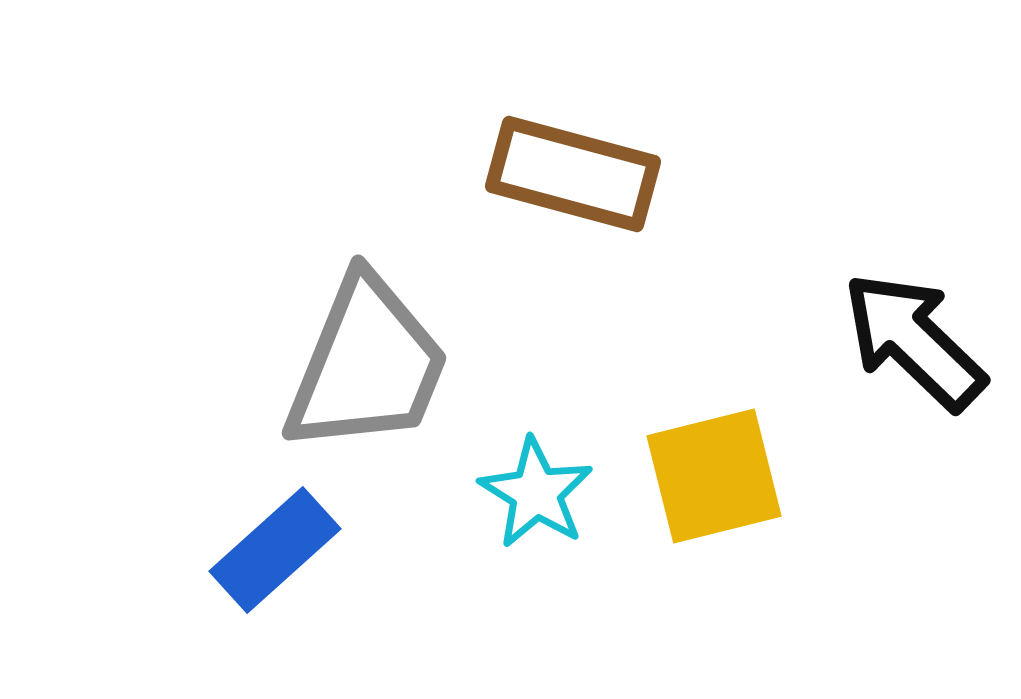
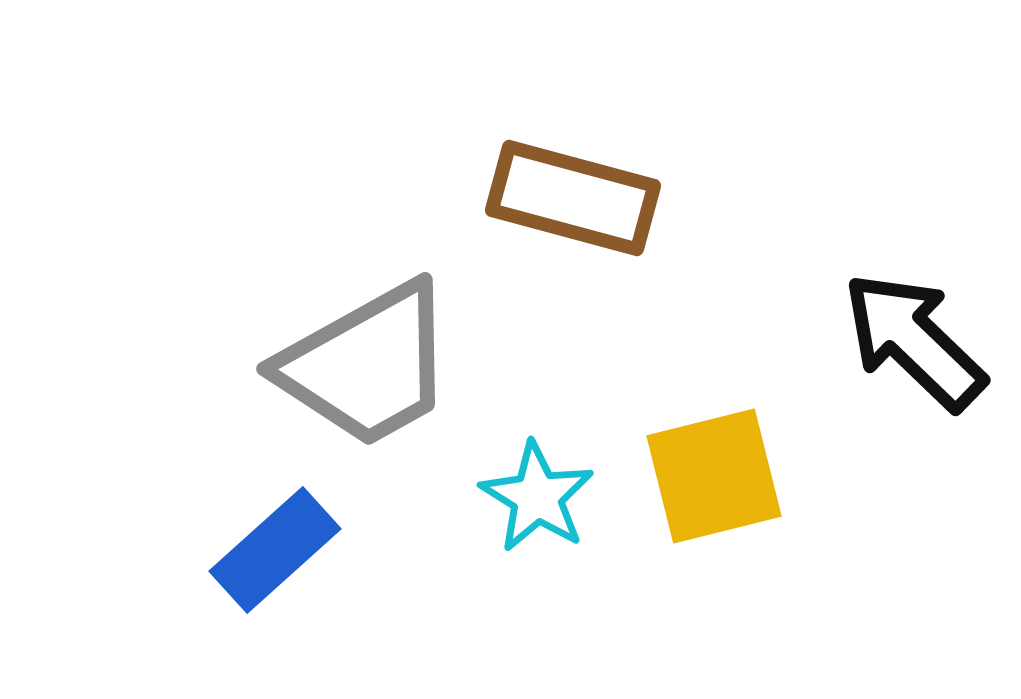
brown rectangle: moved 24 px down
gray trapezoid: rotated 39 degrees clockwise
cyan star: moved 1 px right, 4 px down
